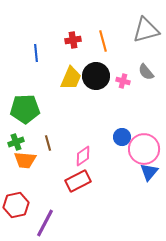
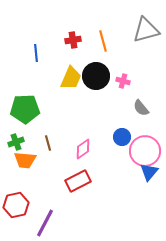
gray semicircle: moved 5 px left, 36 px down
pink circle: moved 1 px right, 2 px down
pink diamond: moved 7 px up
